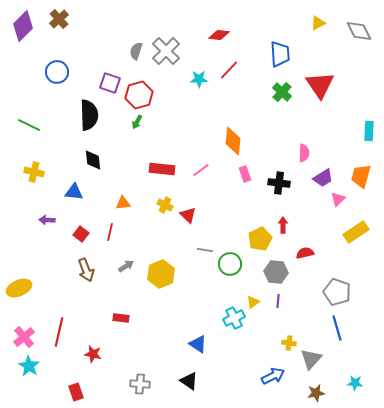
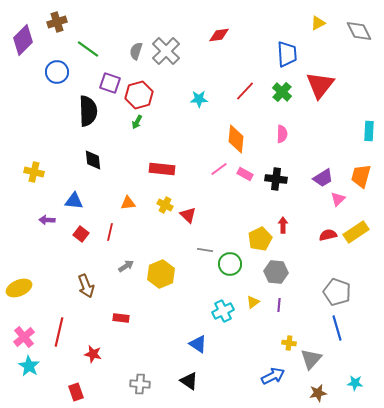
brown cross at (59, 19): moved 2 px left, 3 px down; rotated 24 degrees clockwise
purple diamond at (23, 26): moved 14 px down
red diamond at (219, 35): rotated 15 degrees counterclockwise
blue trapezoid at (280, 54): moved 7 px right
red line at (229, 70): moved 16 px right, 21 px down
cyan star at (199, 79): moved 20 px down
red triangle at (320, 85): rotated 12 degrees clockwise
black semicircle at (89, 115): moved 1 px left, 4 px up
green line at (29, 125): moved 59 px right, 76 px up; rotated 10 degrees clockwise
orange diamond at (233, 141): moved 3 px right, 2 px up
pink semicircle at (304, 153): moved 22 px left, 19 px up
pink line at (201, 170): moved 18 px right, 1 px up
pink rectangle at (245, 174): rotated 42 degrees counterclockwise
black cross at (279, 183): moved 3 px left, 4 px up
blue triangle at (74, 192): moved 9 px down
orange triangle at (123, 203): moved 5 px right
red semicircle at (305, 253): moved 23 px right, 18 px up
brown arrow at (86, 270): moved 16 px down
purple line at (278, 301): moved 1 px right, 4 px down
cyan cross at (234, 318): moved 11 px left, 7 px up
brown star at (316, 393): moved 2 px right
